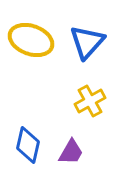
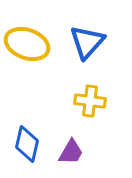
yellow ellipse: moved 4 px left, 4 px down
yellow cross: rotated 36 degrees clockwise
blue diamond: moved 1 px left, 1 px up
